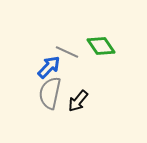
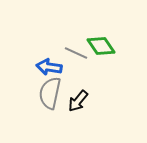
gray line: moved 9 px right, 1 px down
blue arrow: rotated 125 degrees counterclockwise
